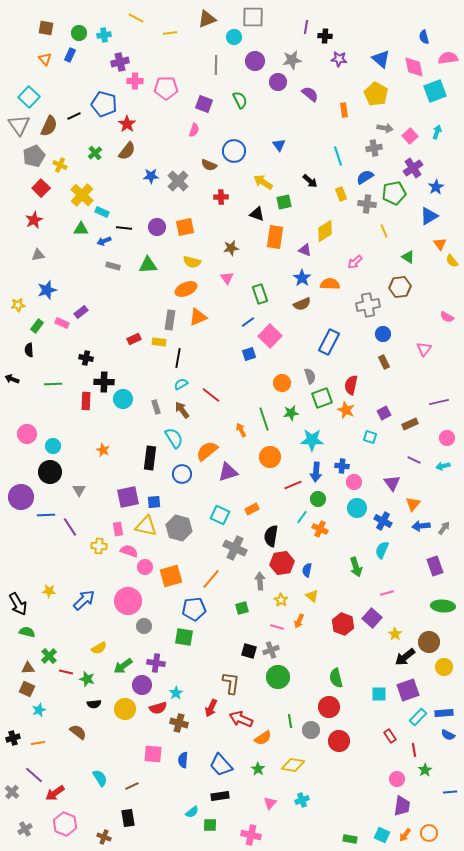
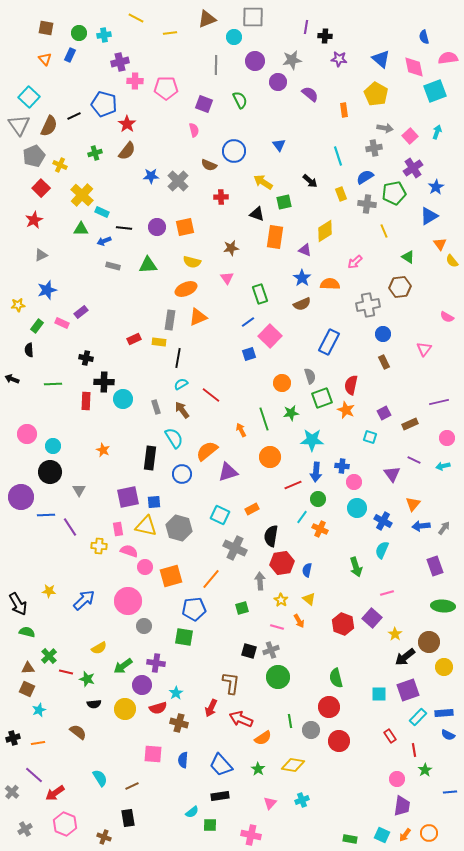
pink semicircle at (194, 130): rotated 32 degrees counterclockwise
green cross at (95, 153): rotated 24 degrees clockwise
gray triangle at (38, 255): moved 3 px right; rotated 16 degrees counterclockwise
purple triangle at (392, 483): moved 9 px up
yellow triangle at (312, 596): moved 3 px left, 3 px down
orange arrow at (299, 621): rotated 56 degrees counterclockwise
